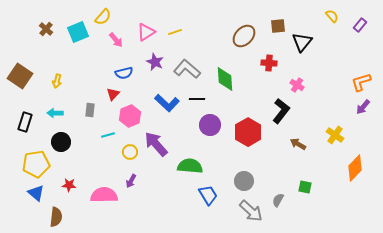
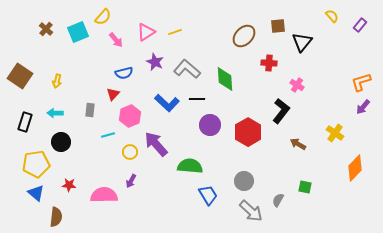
yellow cross at (335, 135): moved 2 px up
